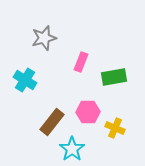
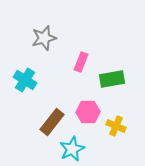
green rectangle: moved 2 px left, 2 px down
yellow cross: moved 1 px right, 2 px up
cyan star: rotated 10 degrees clockwise
